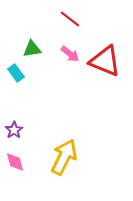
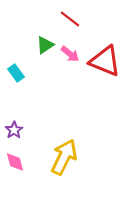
green triangle: moved 13 px right, 4 px up; rotated 24 degrees counterclockwise
